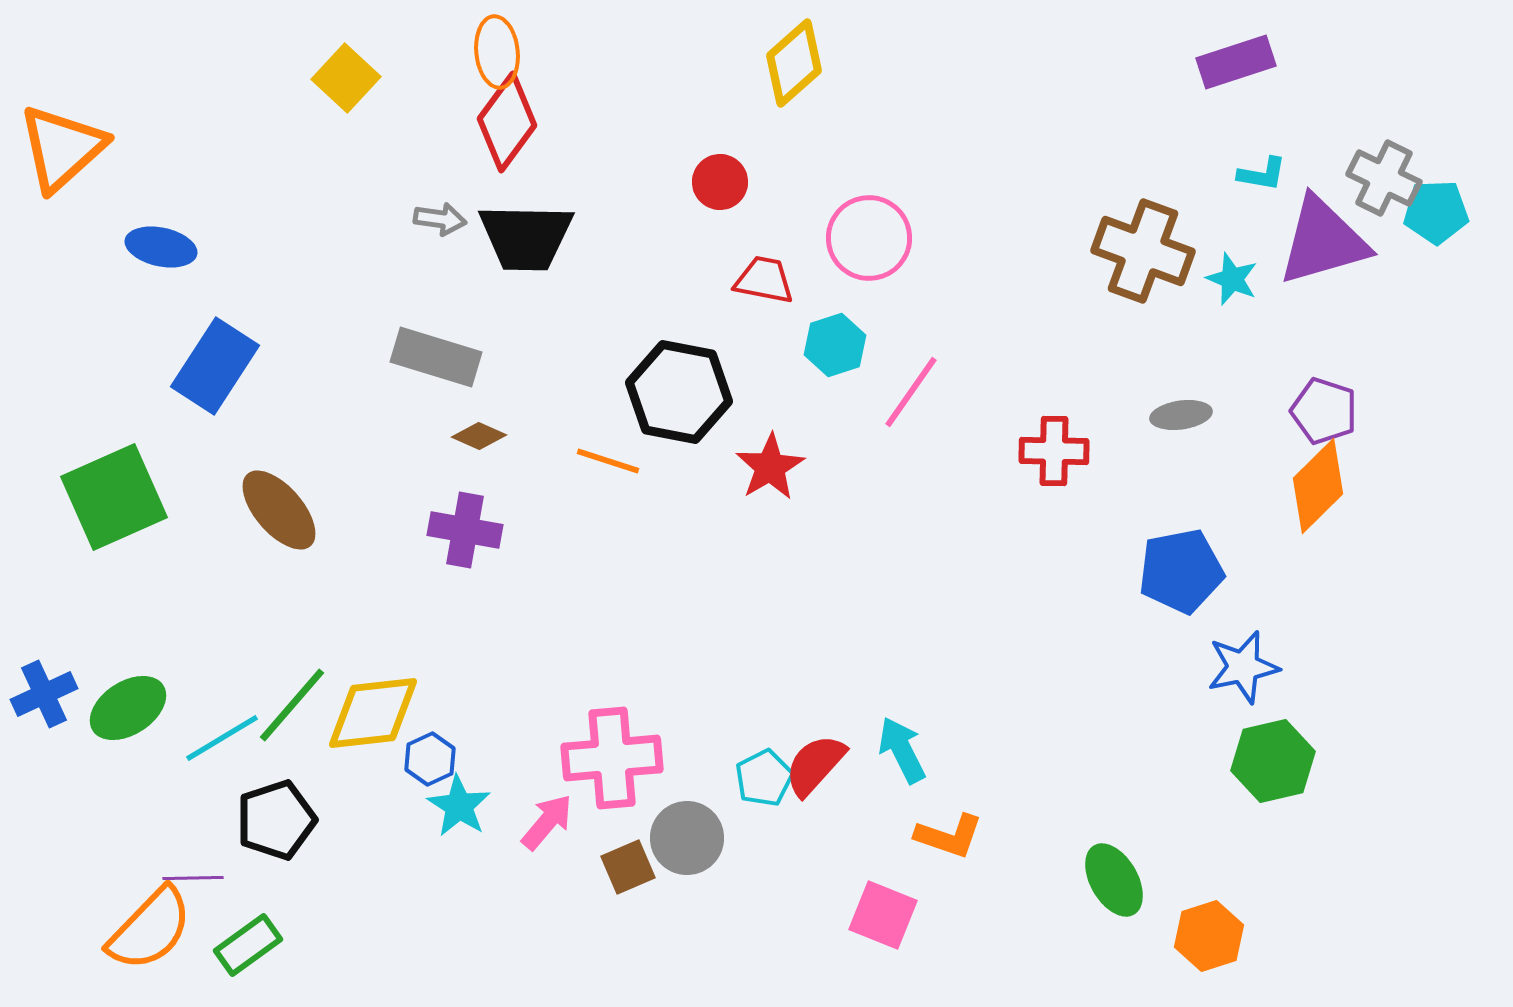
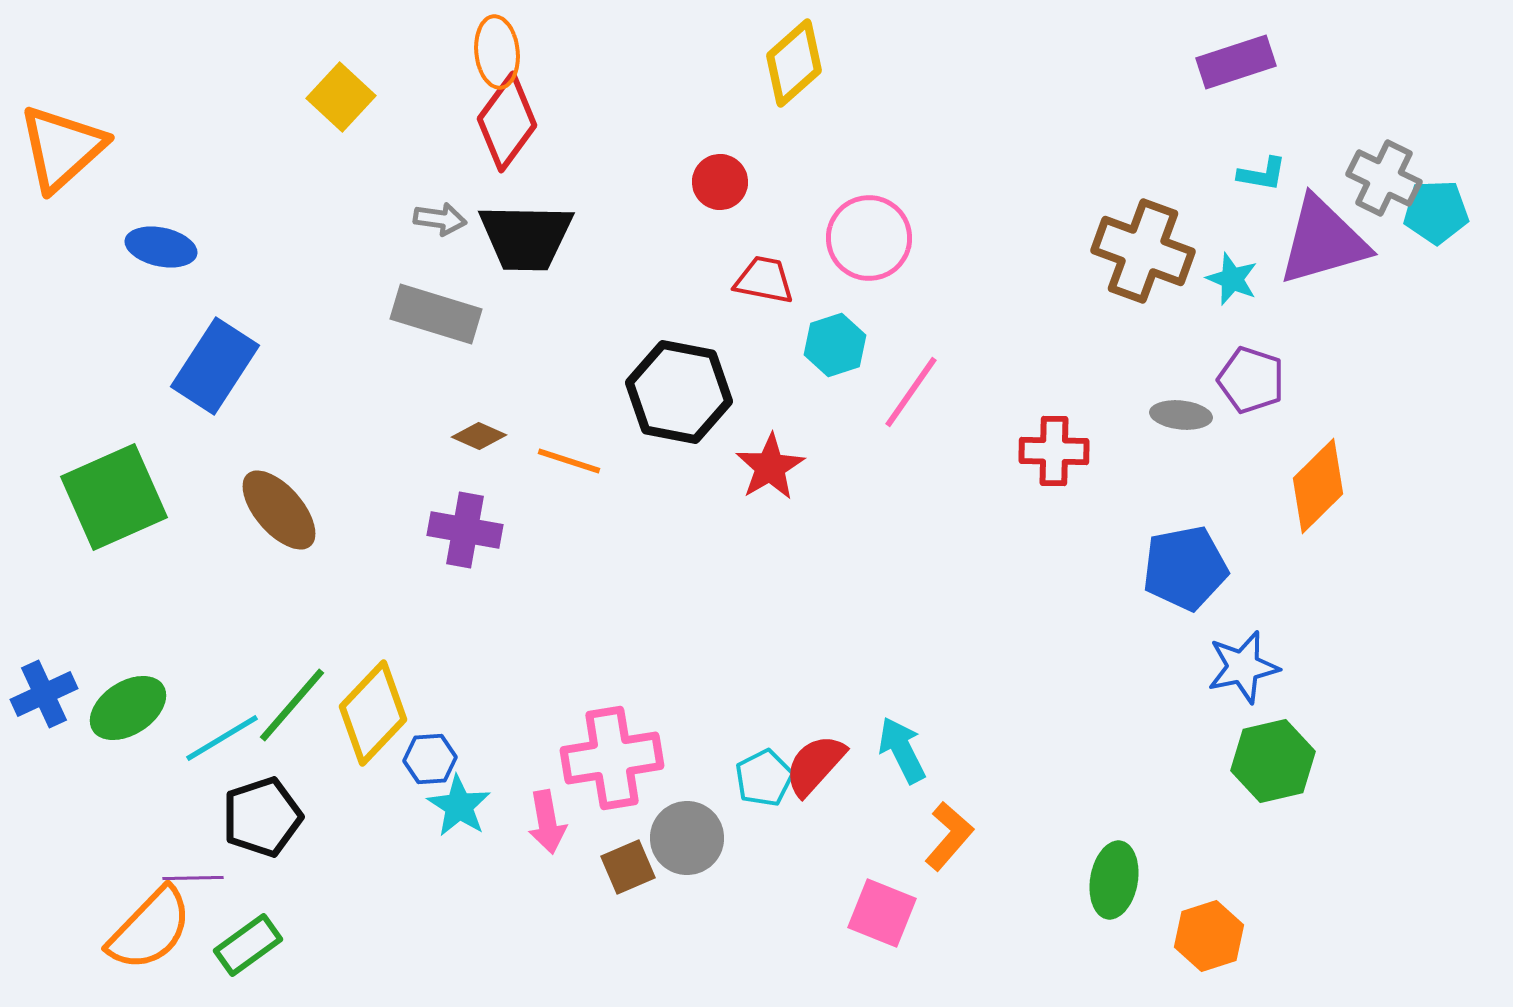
yellow square at (346, 78): moved 5 px left, 19 px down
gray rectangle at (436, 357): moved 43 px up
purple pentagon at (1324, 411): moved 73 px left, 31 px up
gray ellipse at (1181, 415): rotated 14 degrees clockwise
orange line at (608, 461): moved 39 px left
blue pentagon at (1181, 571): moved 4 px right, 3 px up
yellow diamond at (373, 713): rotated 40 degrees counterclockwise
pink cross at (612, 758): rotated 4 degrees counterclockwise
blue hexagon at (430, 759): rotated 21 degrees clockwise
black pentagon at (276, 820): moved 14 px left, 3 px up
pink arrow at (547, 822): rotated 130 degrees clockwise
orange L-shape at (949, 836): rotated 68 degrees counterclockwise
green ellipse at (1114, 880): rotated 40 degrees clockwise
pink square at (883, 915): moved 1 px left, 2 px up
